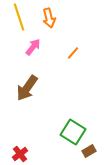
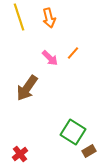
pink arrow: moved 17 px right, 11 px down; rotated 96 degrees clockwise
